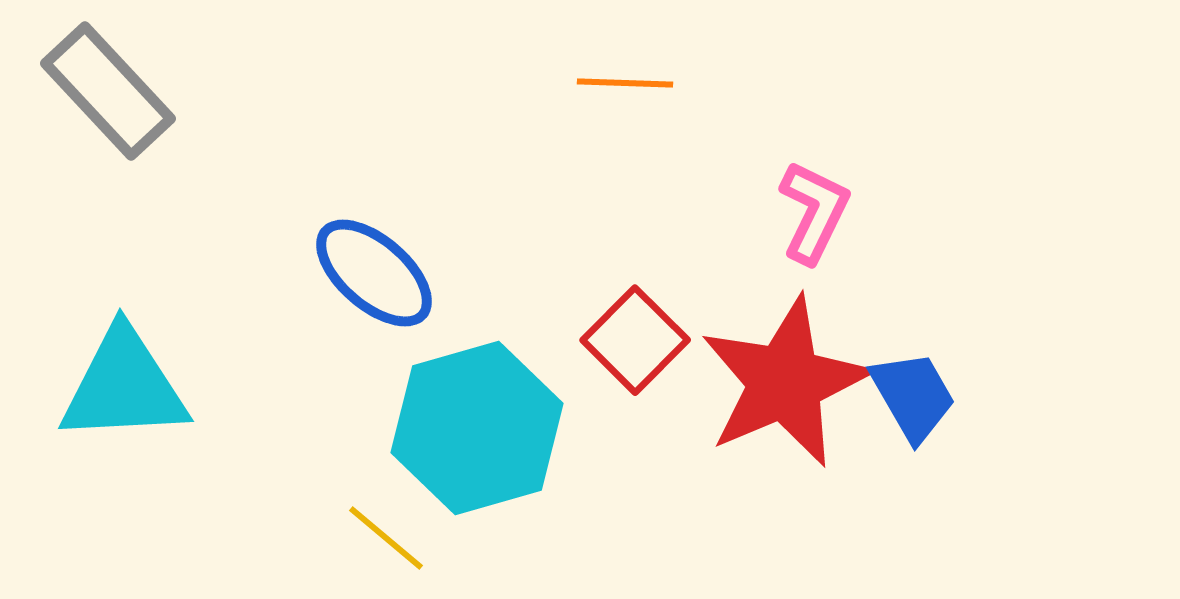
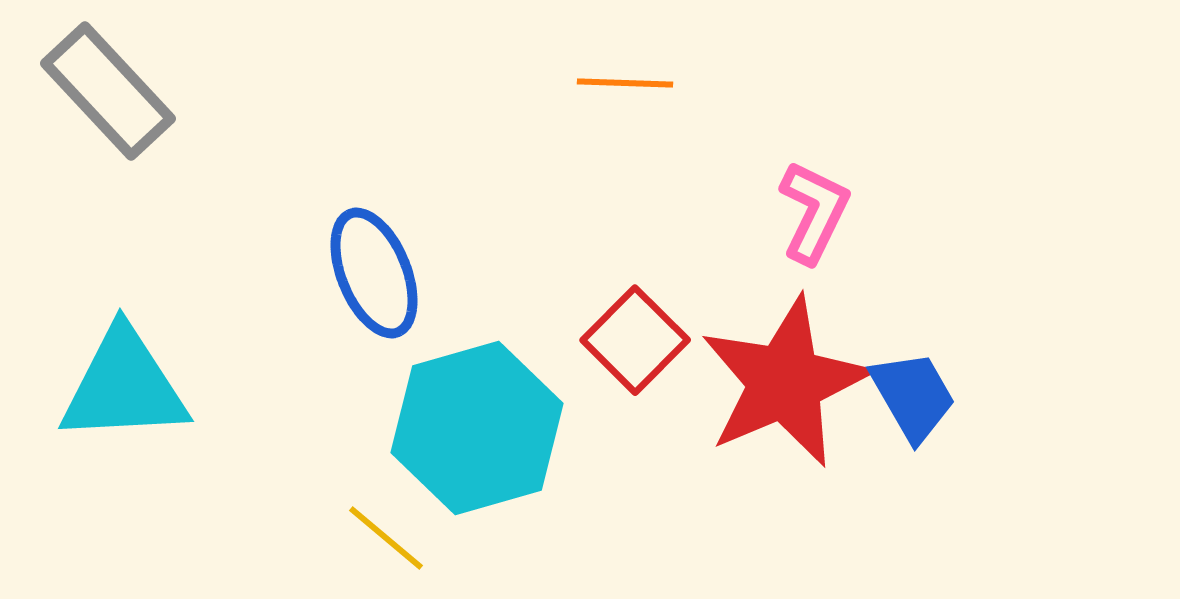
blue ellipse: rotated 27 degrees clockwise
